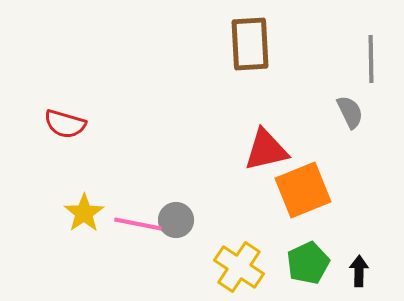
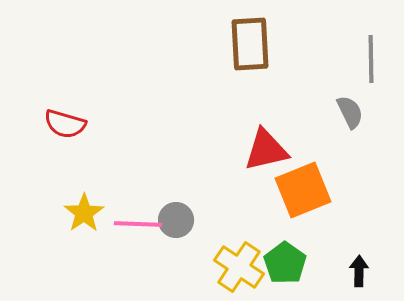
pink line: rotated 9 degrees counterclockwise
green pentagon: moved 23 px left; rotated 12 degrees counterclockwise
